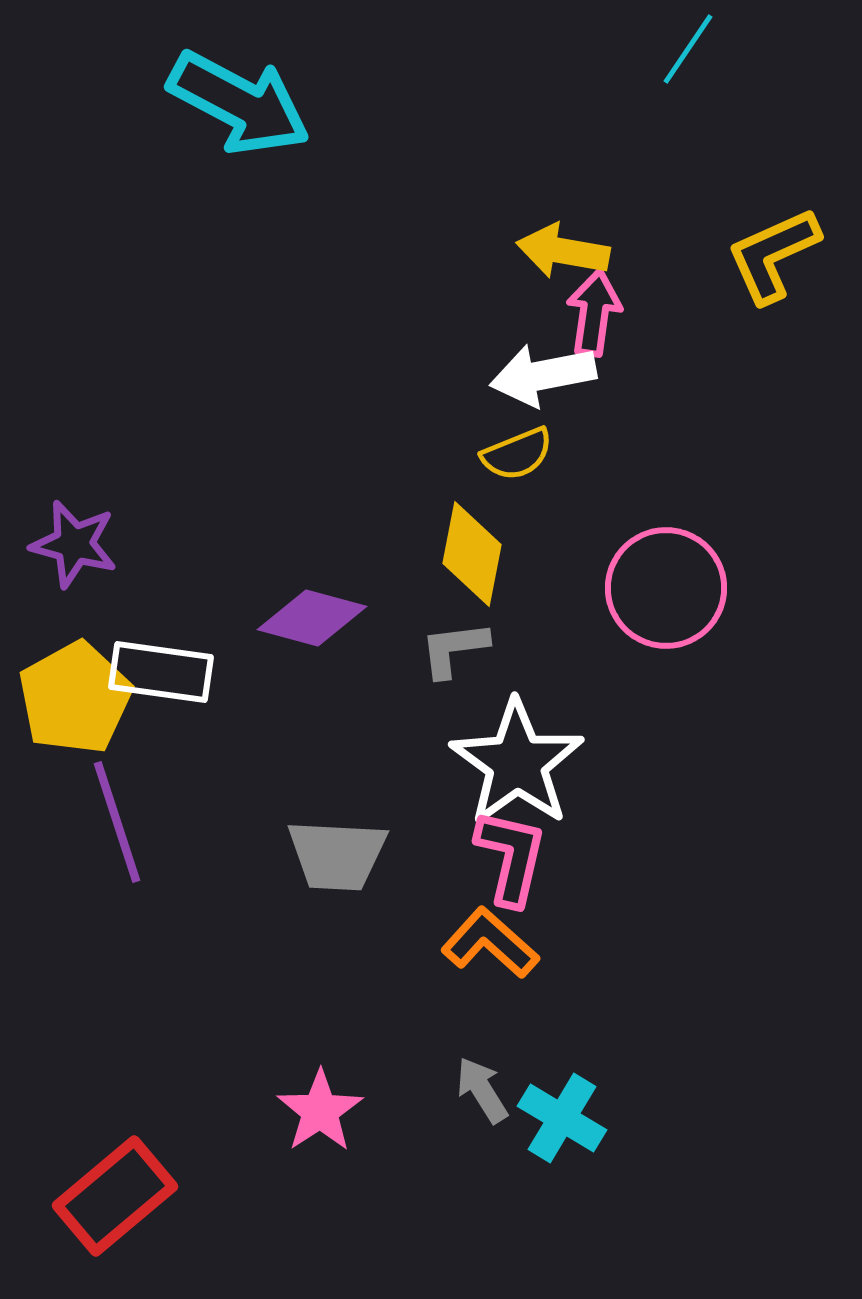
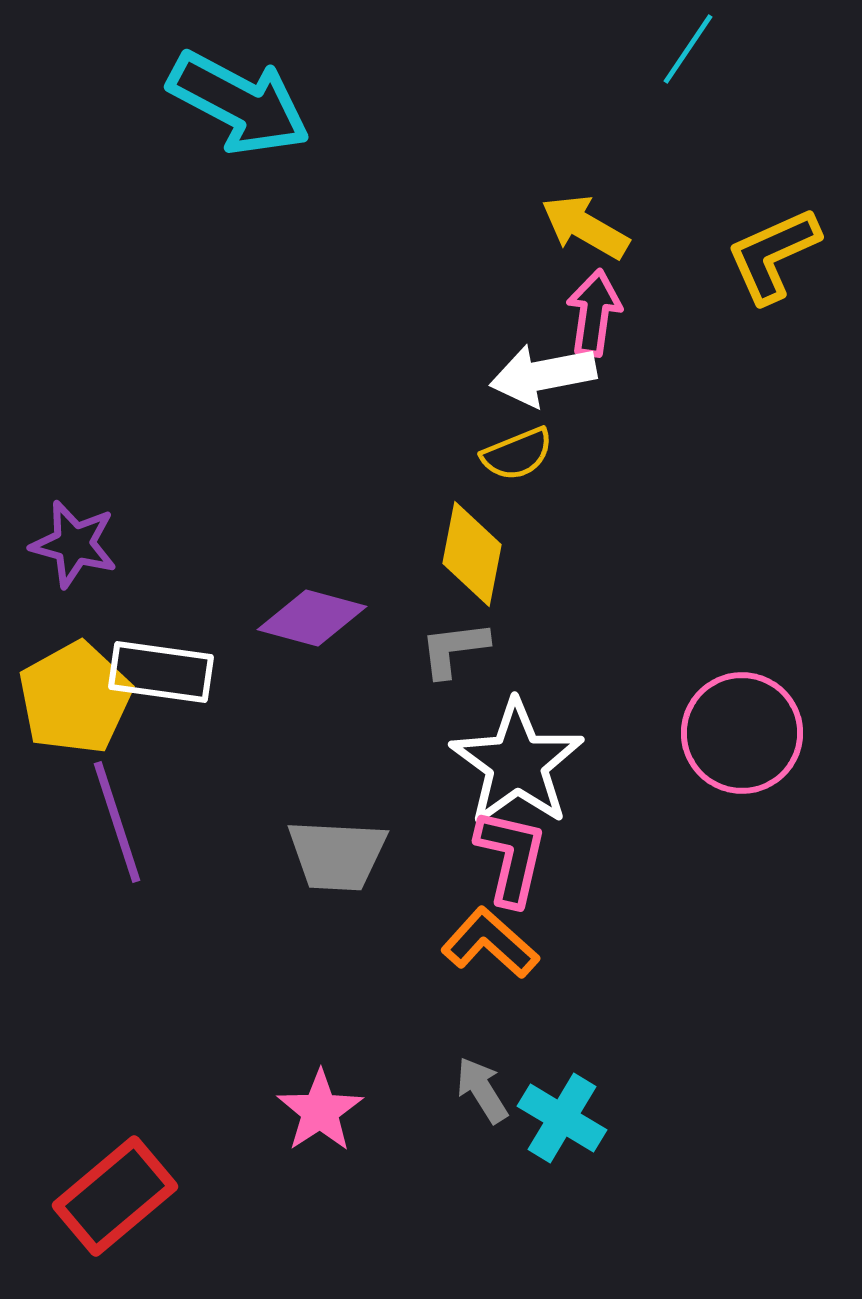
yellow arrow: moved 22 px right, 24 px up; rotated 20 degrees clockwise
pink circle: moved 76 px right, 145 px down
